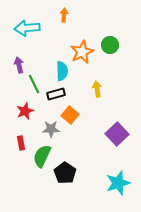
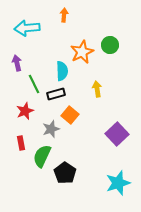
purple arrow: moved 2 px left, 2 px up
gray star: rotated 18 degrees counterclockwise
